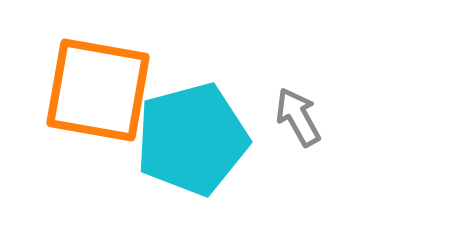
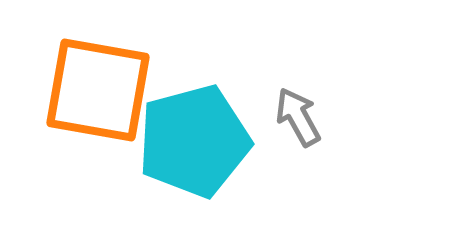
cyan pentagon: moved 2 px right, 2 px down
